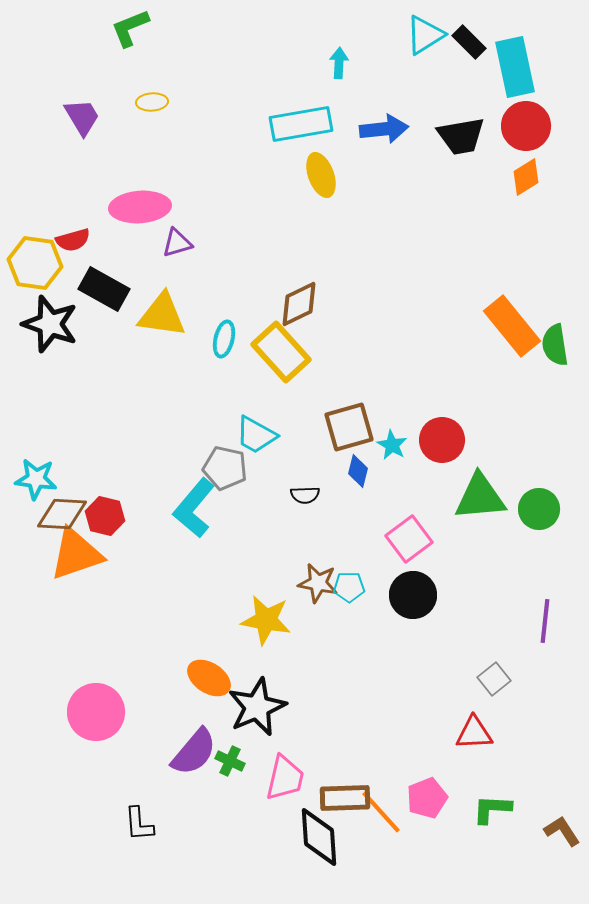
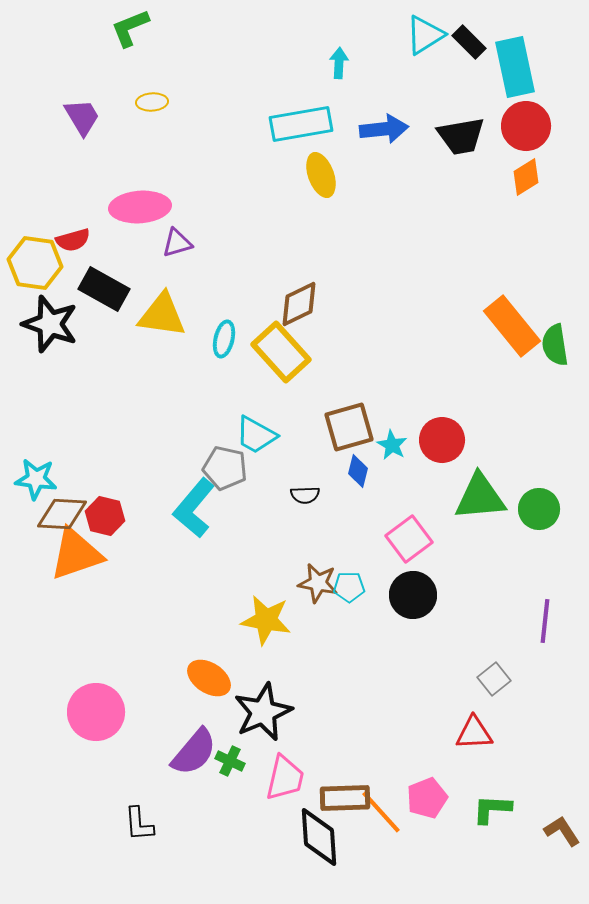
black star at (257, 707): moved 6 px right, 5 px down
